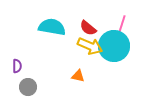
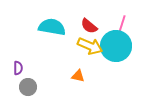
red semicircle: moved 1 px right, 2 px up
cyan circle: moved 2 px right
purple semicircle: moved 1 px right, 2 px down
